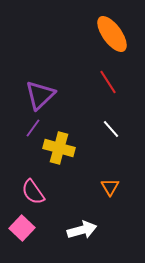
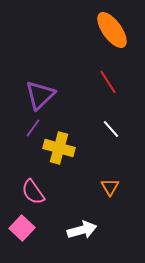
orange ellipse: moved 4 px up
